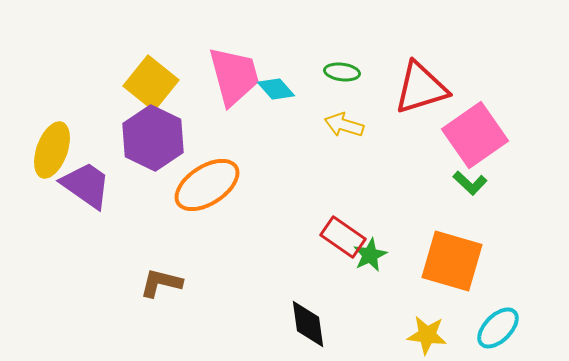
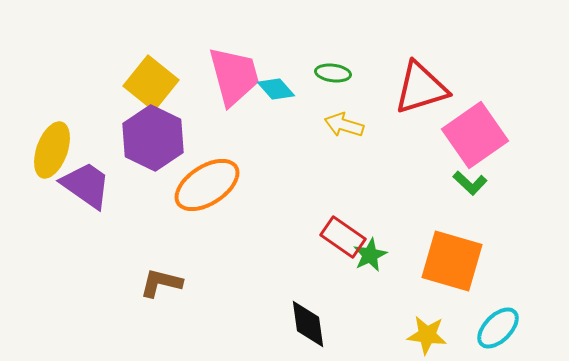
green ellipse: moved 9 px left, 1 px down
